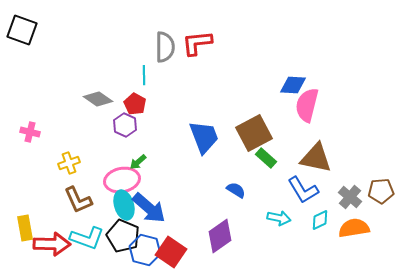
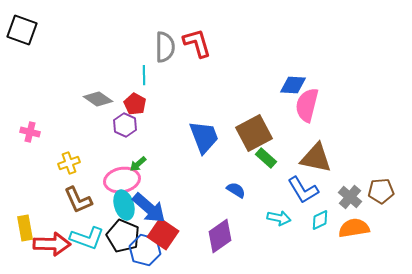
red L-shape: rotated 80 degrees clockwise
green arrow: moved 2 px down
red square: moved 8 px left, 18 px up
